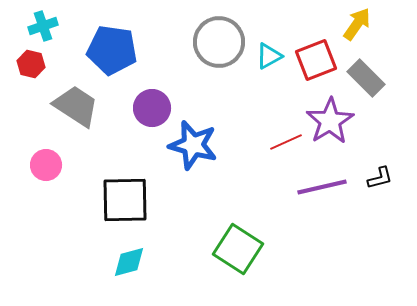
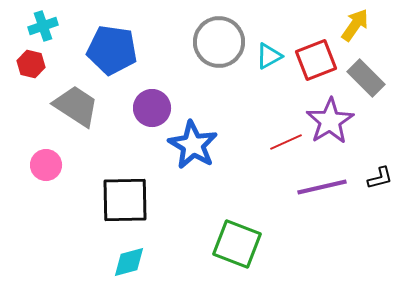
yellow arrow: moved 2 px left, 1 px down
blue star: rotated 15 degrees clockwise
green square: moved 1 px left, 5 px up; rotated 12 degrees counterclockwise
